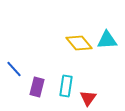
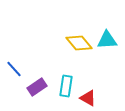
purple rectangle: rotated 42 degrees clockwise
red triangle: rotated 36 degrees counterclockwise
